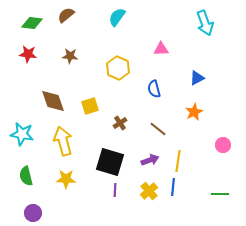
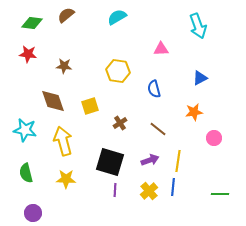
cyan semicircle: rotated 24 degrees clockwise
cyan arrow: moved 7 px left, 3 px down
brown star: moved 6 px left, 10 px down
yellow hexagon: moved 3 px down; rotated 15 degrees counterclockwise
blue triangle: moved 3 px right
orange star: rotated 18 degrees clockwise
cyan star: moved 3 px right, 4 px up
pink circle: moved 9 px left, 7 px up
green semicircle: moved 3 px up
